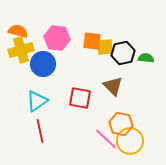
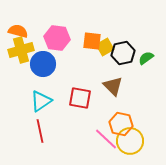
yellow square: rotated 24 degrees counterclockwise
green semicircle: rotated 42 degrees counterclockwise
cyan triangle: moved 4 px right
